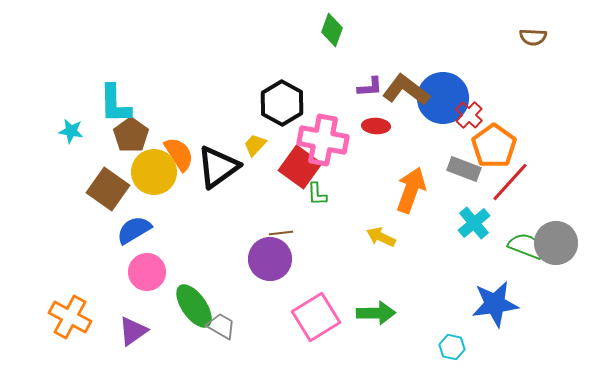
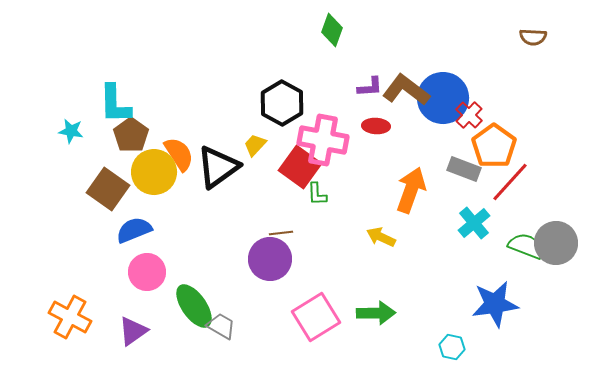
blue semicircle: rotated 9 degrees clockwise
